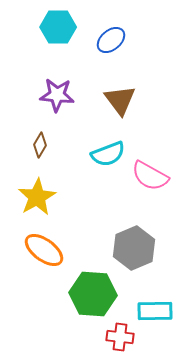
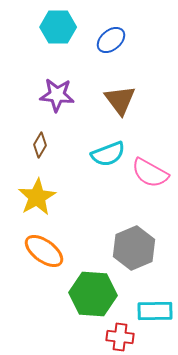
pink semicircle: moved 3 px up
orange ellipse: moved 1 px down
